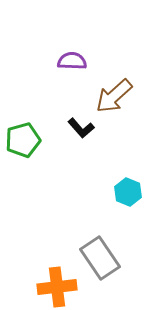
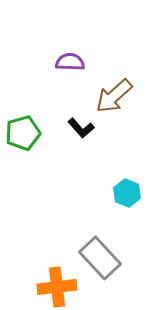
purple semicircle: moved 2 px left, 1 px down
green pentagon: moved 7 px up
cyan hexagon: moved 1 px left, 1 px down
gray rectangle: rotated 9 degrees counterclockwise
